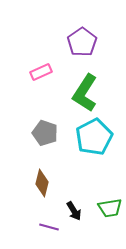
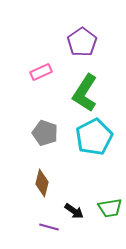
black arrow: rotated 24 degrees counterclockwise
